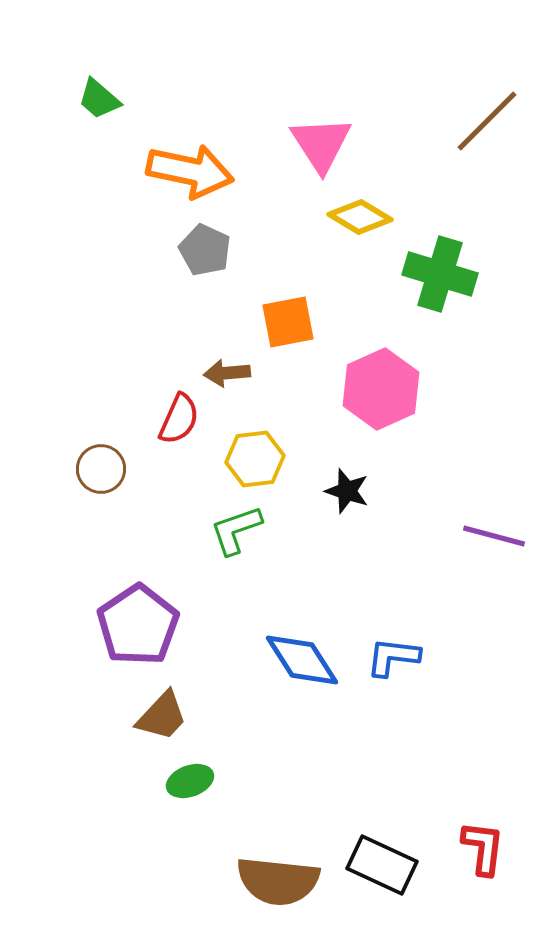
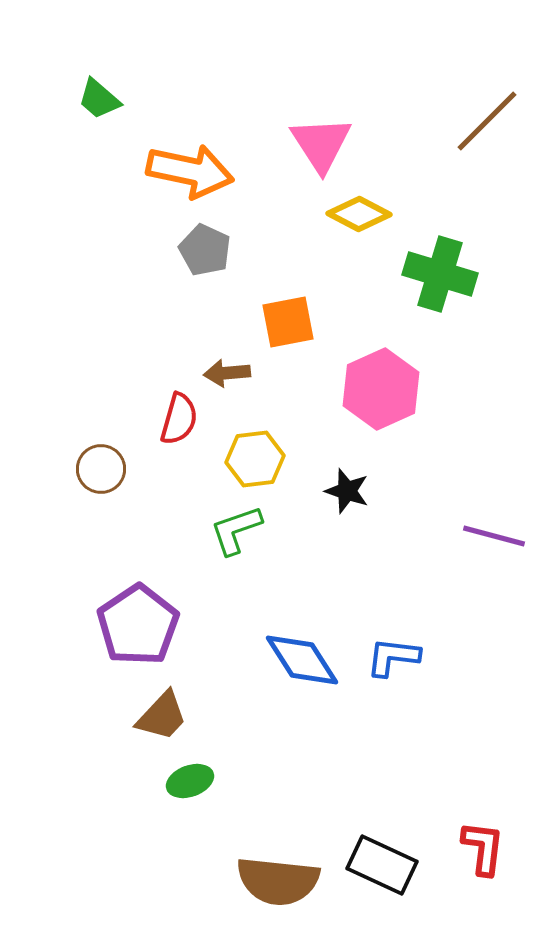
yellow diamond: moved 1 px left, 3 px up; rotated 4 degrees counterclockwise
red semicircle: rotated 8 degrees counterclockwise
